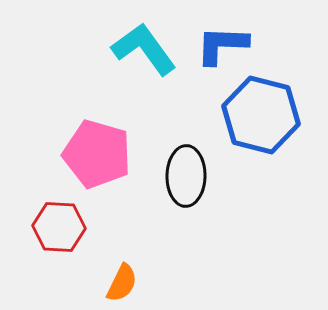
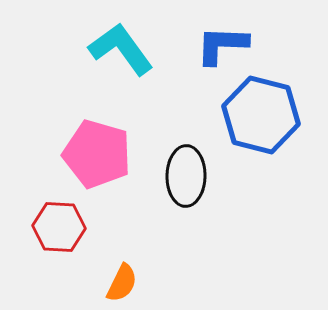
cyan L-shape: moved 23 px left
